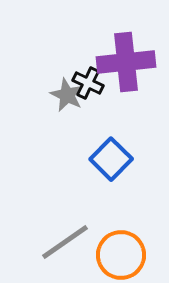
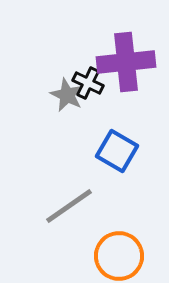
blue square: moved 6 px right, 8 px up; rotated 15 degrees counterclockwise
gray line: moved 4 px right, 36 px up
orange circle: moved 2 px left, 1 px down
